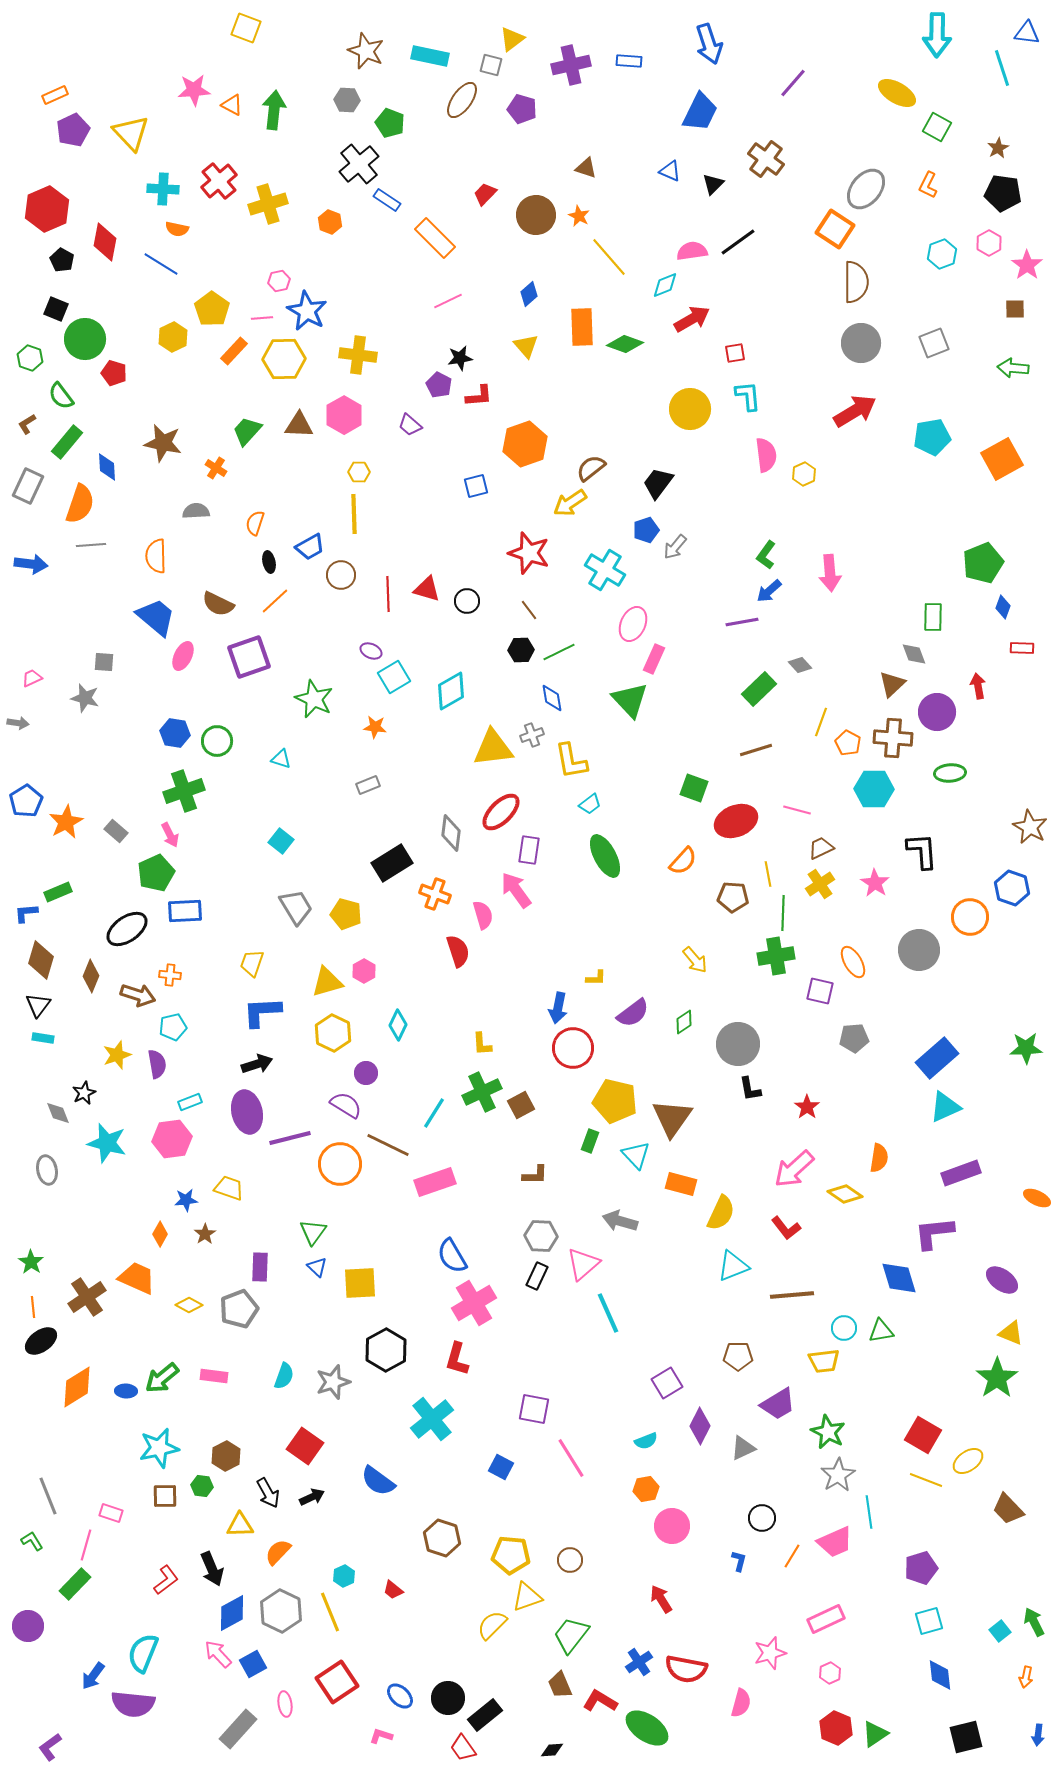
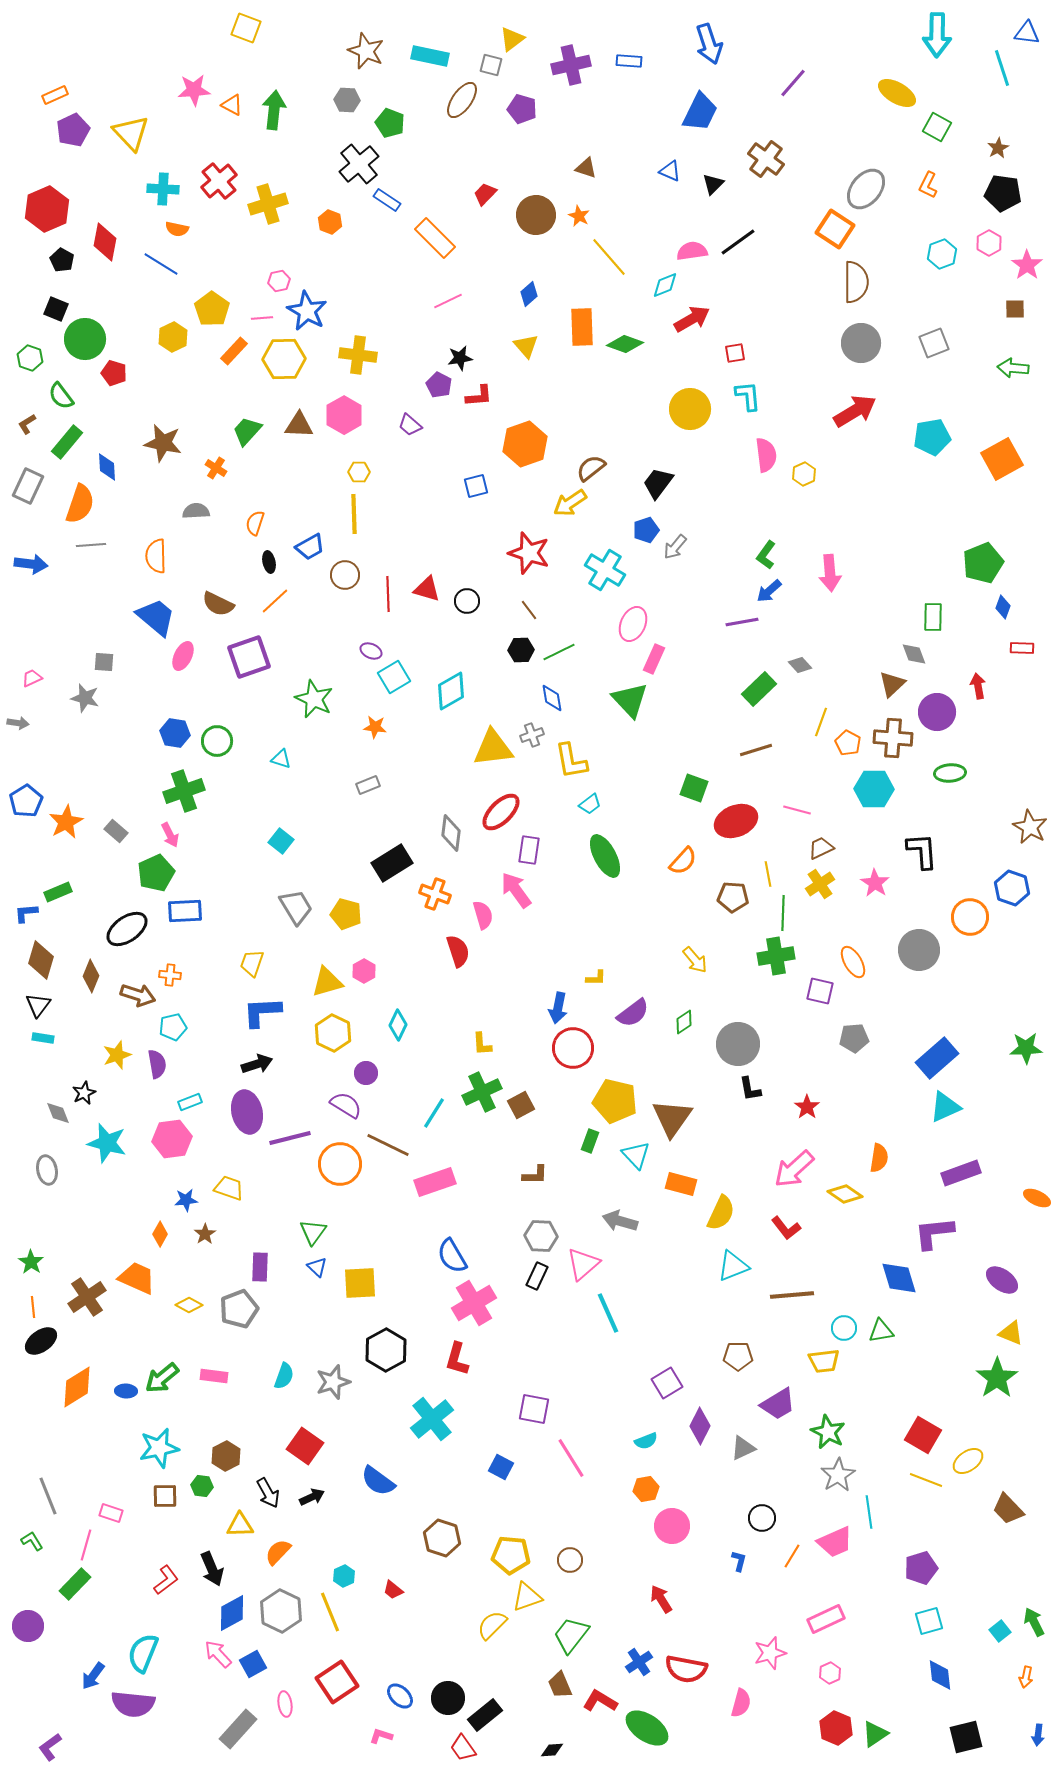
brown circle at (341, 575): moved 4 px right
